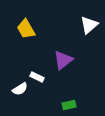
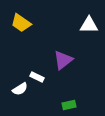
white triangle: rotated 42 degrees clockwise
yellow trapezoid: moved 5 px left, 6 px up; rotated 25 degrees counterclockwise
